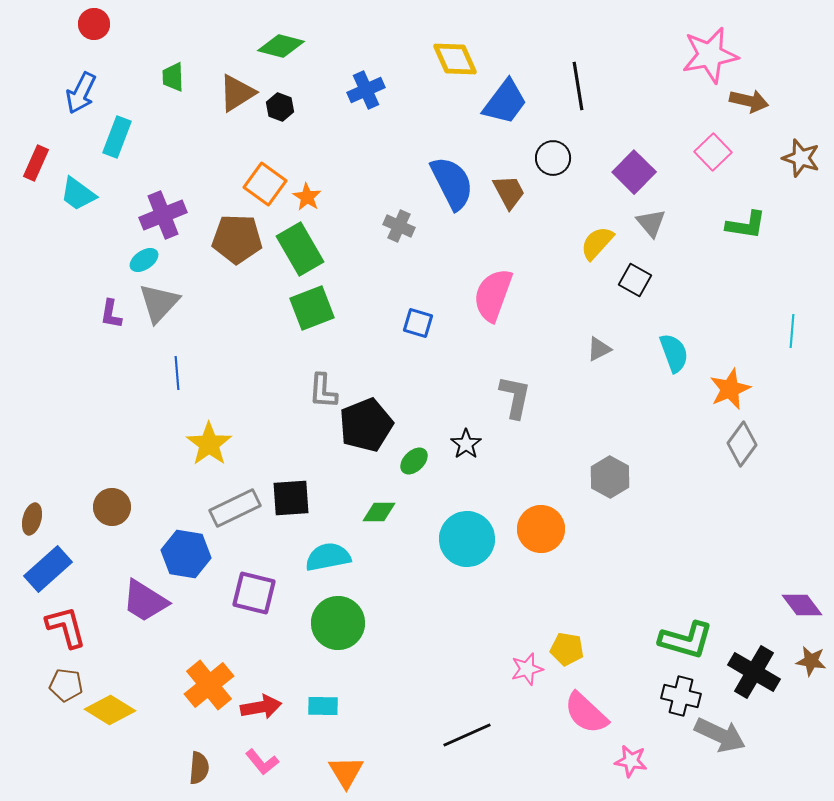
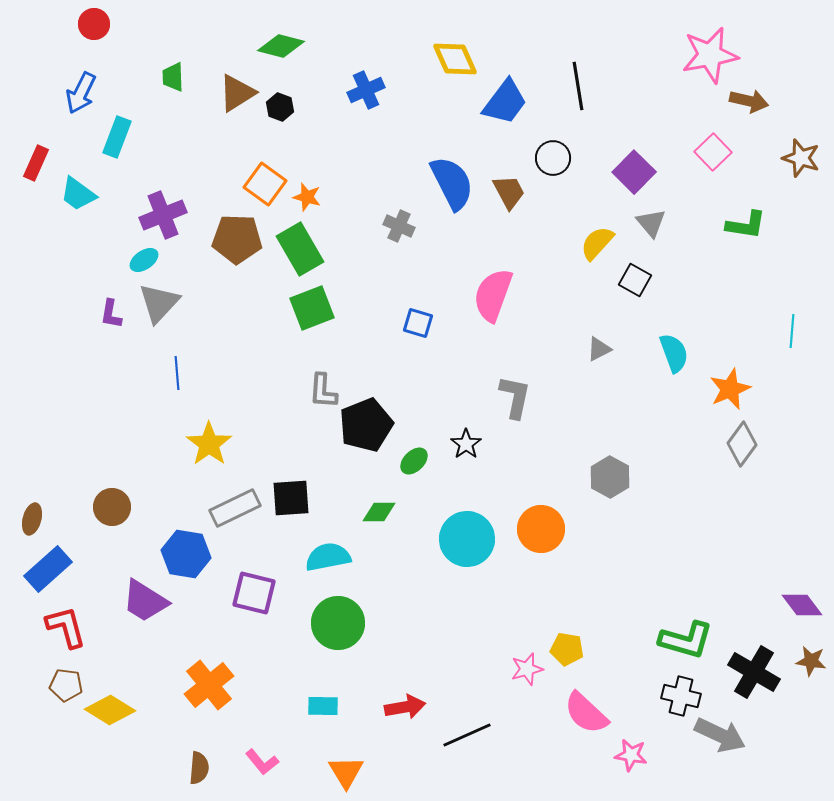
orange star at (307, 197): rotated 16 degrees counterclockwise
red arrow at (261, 707): moved 144 px right
pink star at (631, 761): moved 6 px up
